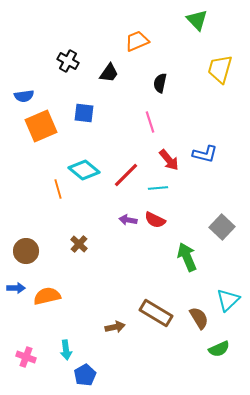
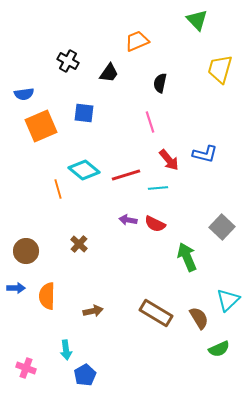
blue semicircle: moved 2 px up
red line: rotated 28 degrees clockwise
red semicircle: moved 4 px down
orange semicircle: rotated 76 degrees counterclockwise
brown arrow: moved 22 px left, 16 px up
pink cross: moved 11 px down
